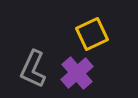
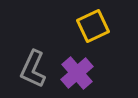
yellow square: moved 1 px right, 8 px up
